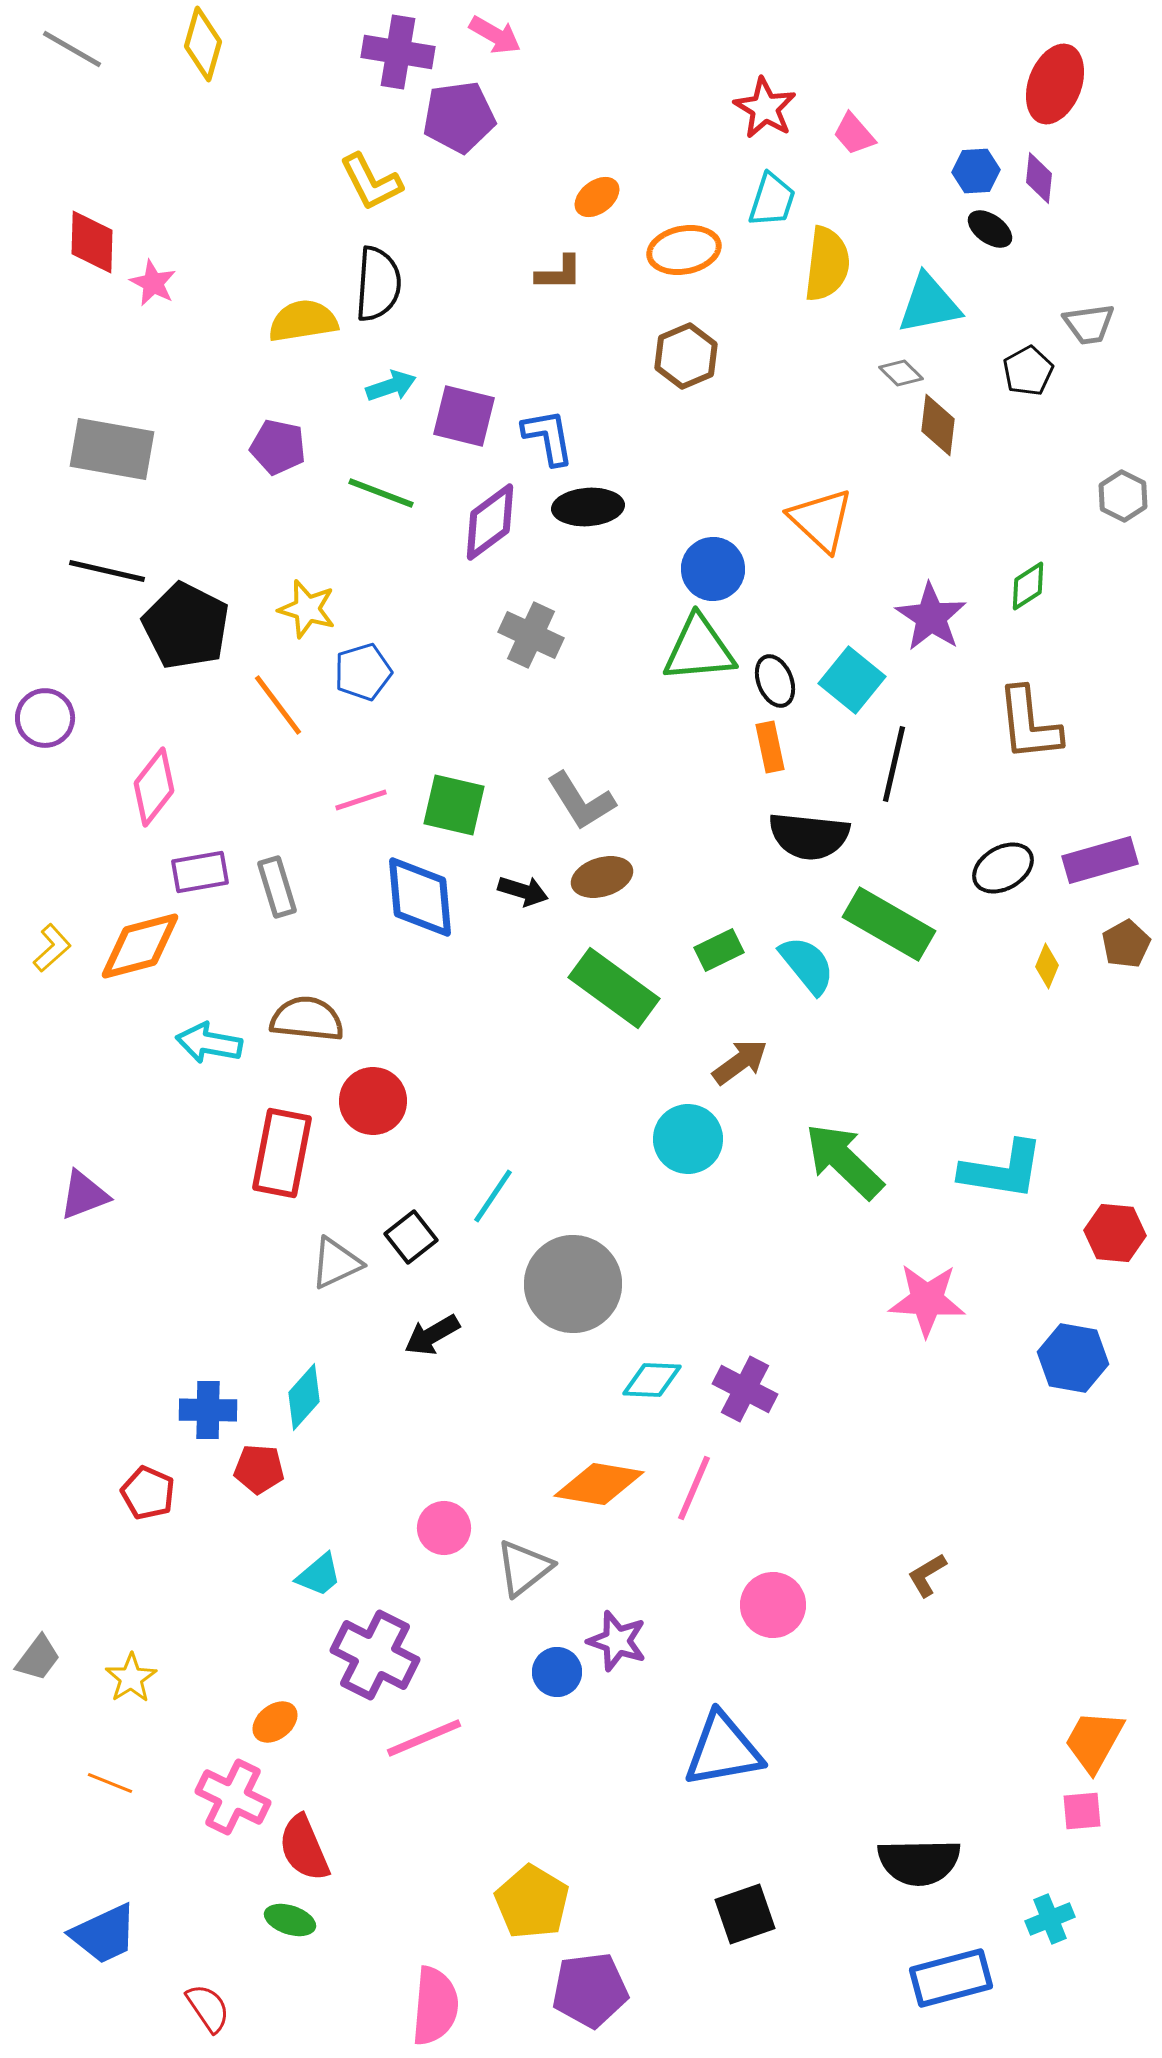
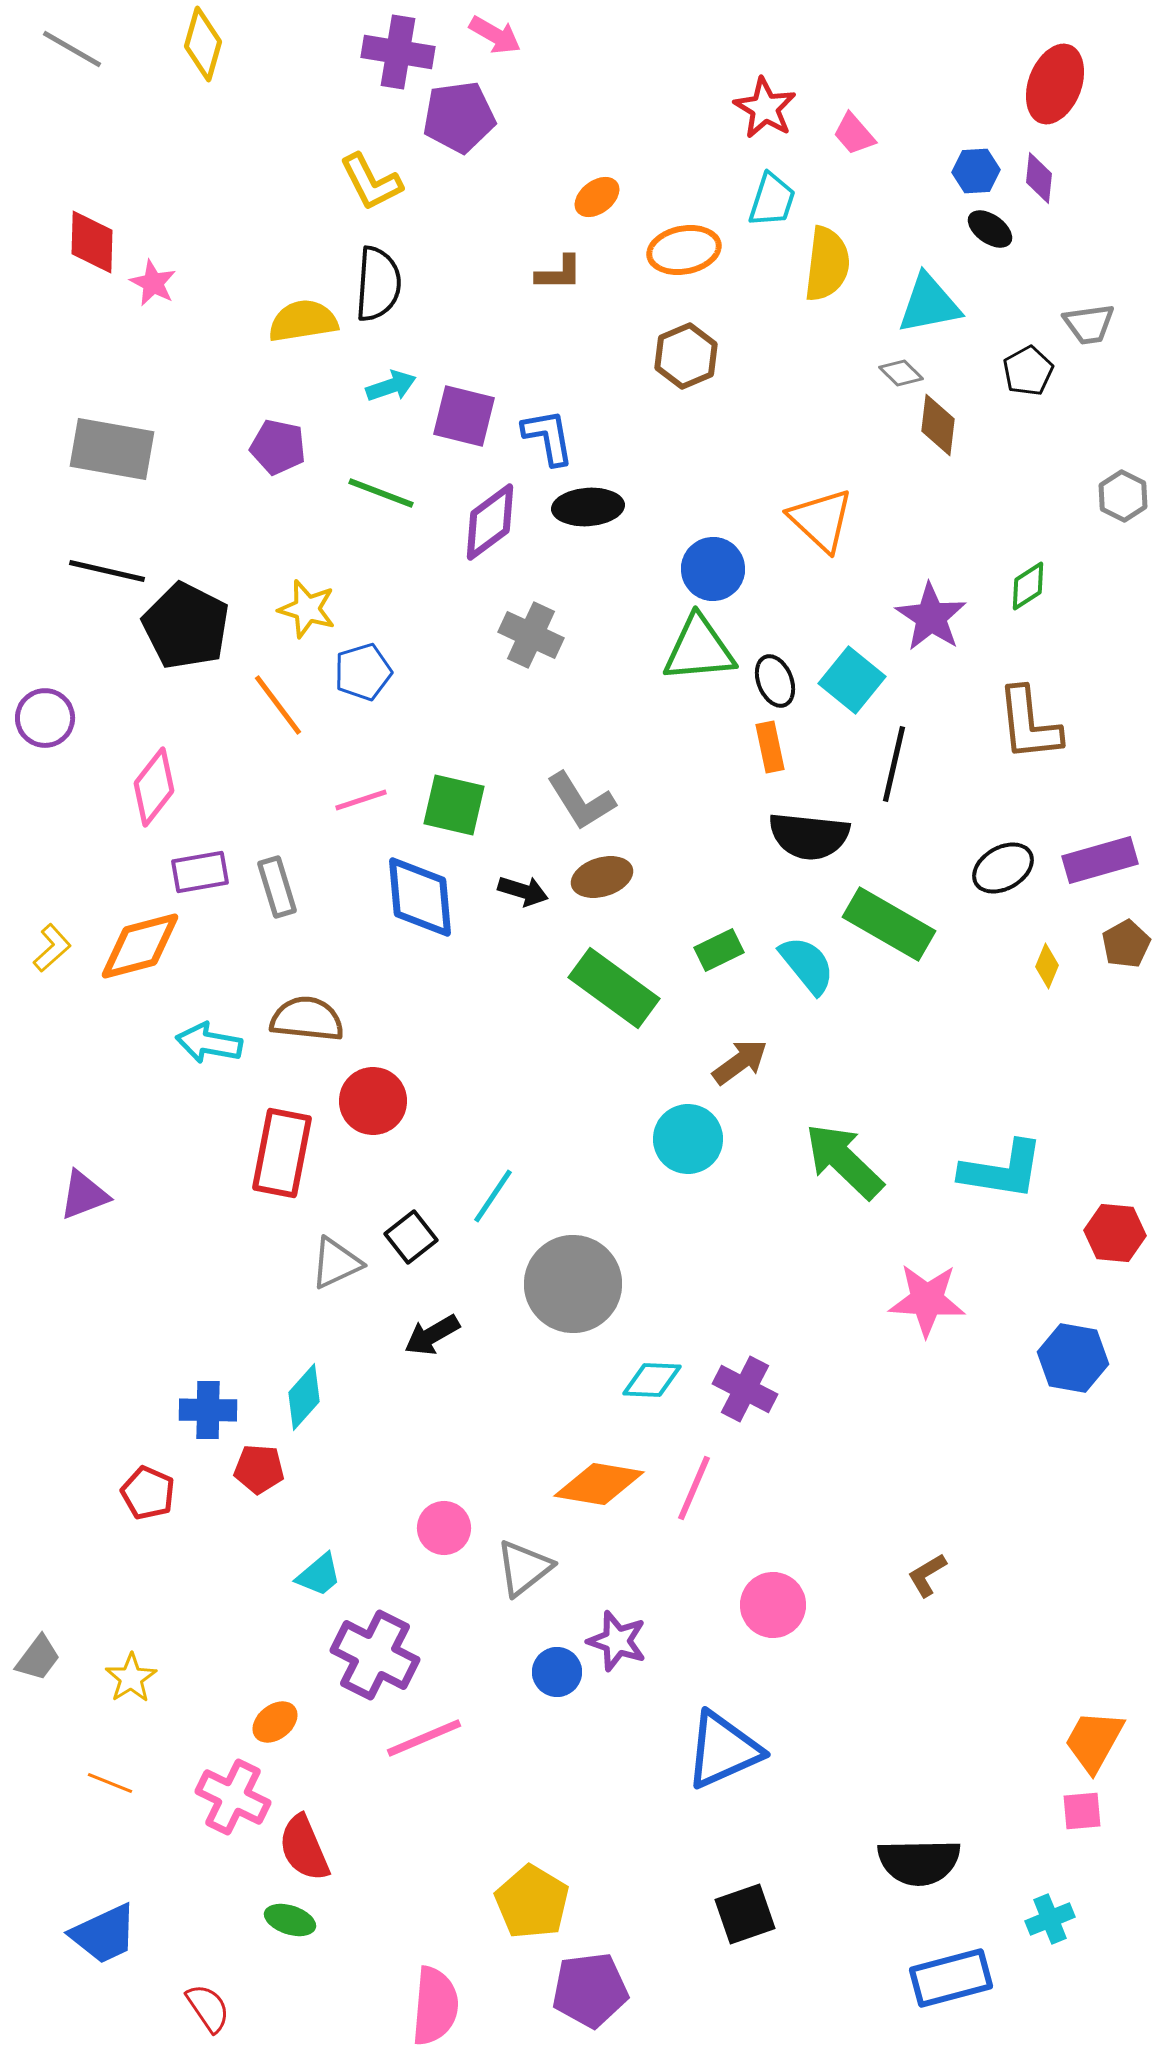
blue triangle at (723, 1750): rotated 14 degrees counterclockwise
